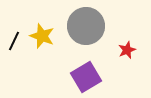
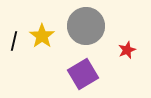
yellow star: rotated 15 degrees clockwise
black line: rotated 12 degrees counterclockwise
purple square: moved 3 px left, 3 px up
